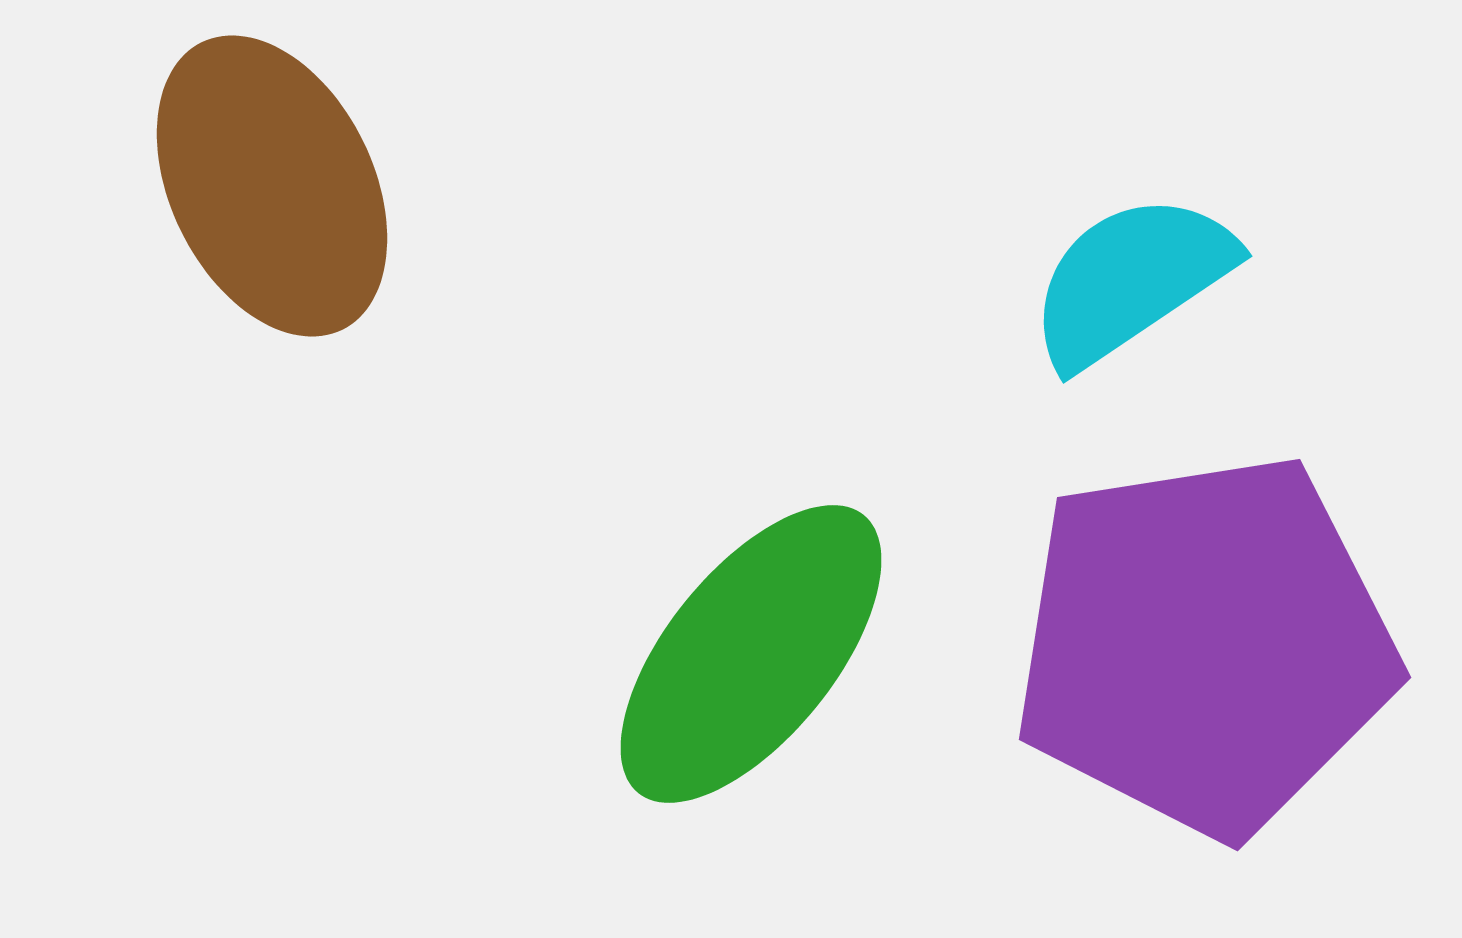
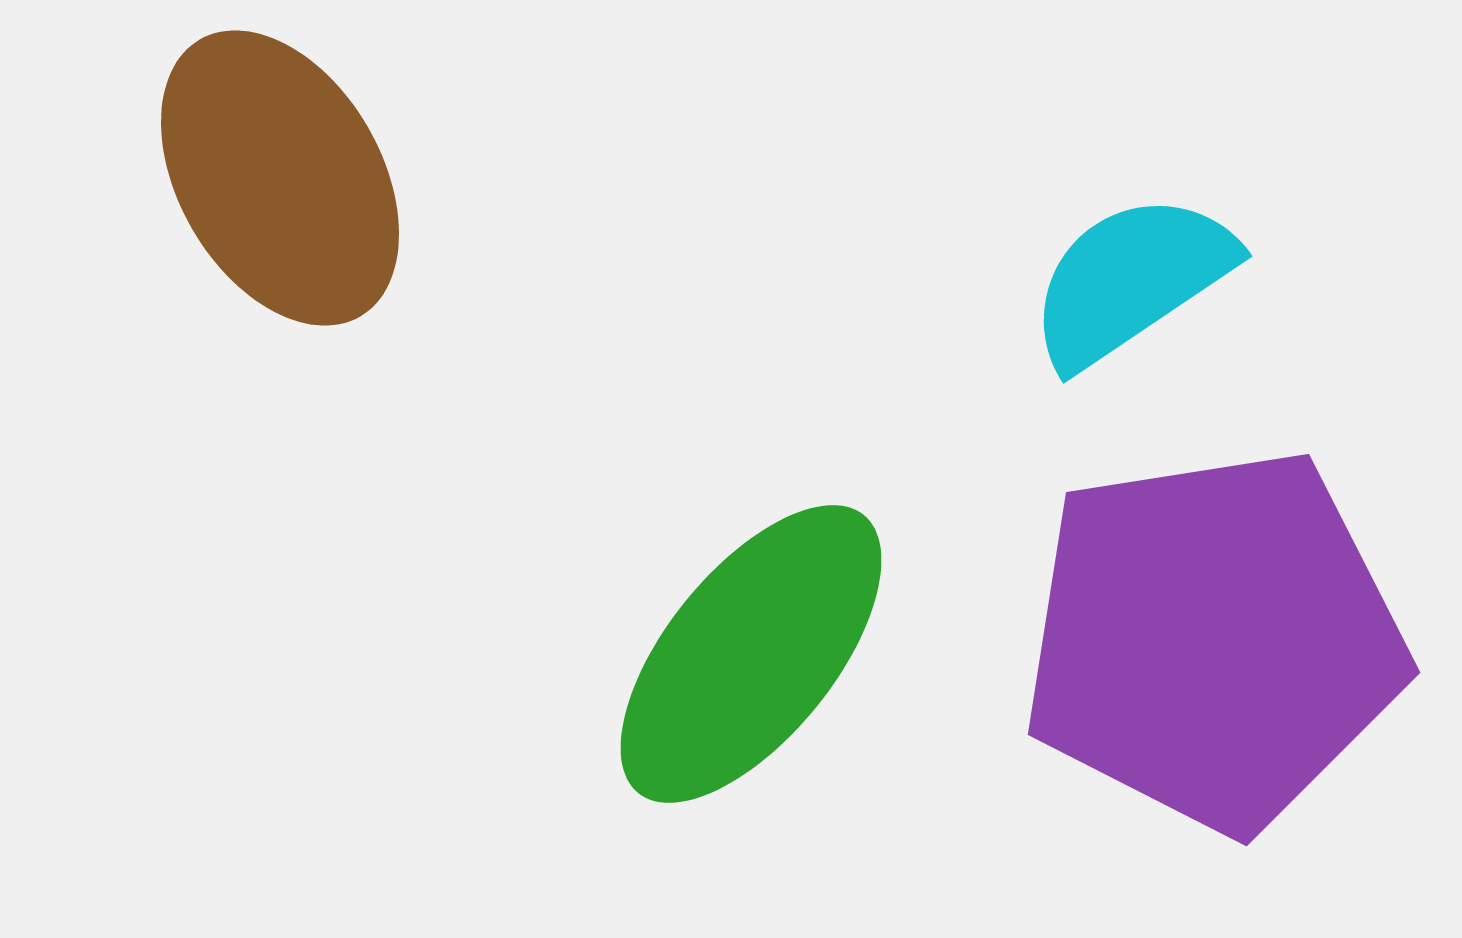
brown ellipse: moved 8 px right, 8 px up; rotated 4 degrees counterclockwise
purple pentagon: moved 9 px right, 5 px up
